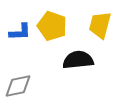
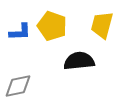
yellow trapezoid: moved 2 px right
black semicircle: moved 1 px right, 1 px down
